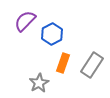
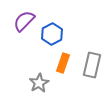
purple semicircle: moved 1 px left
gray rectangle: rotated 20 degrees counterclockwise
